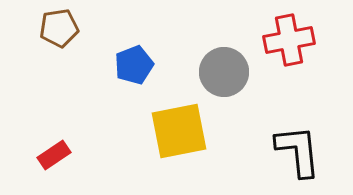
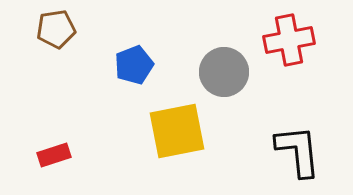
brown pentagon: moved 3 px left, 1 px down
yellow square: moved 2 px left
red rectangle: rotated 16 degrees clockwise
